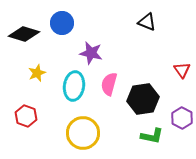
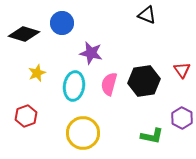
black triangle: moved 7 px up
black hexagon: moved 1 px right, 18 px up
red hexagon: rotated 20 degrees clockwise
